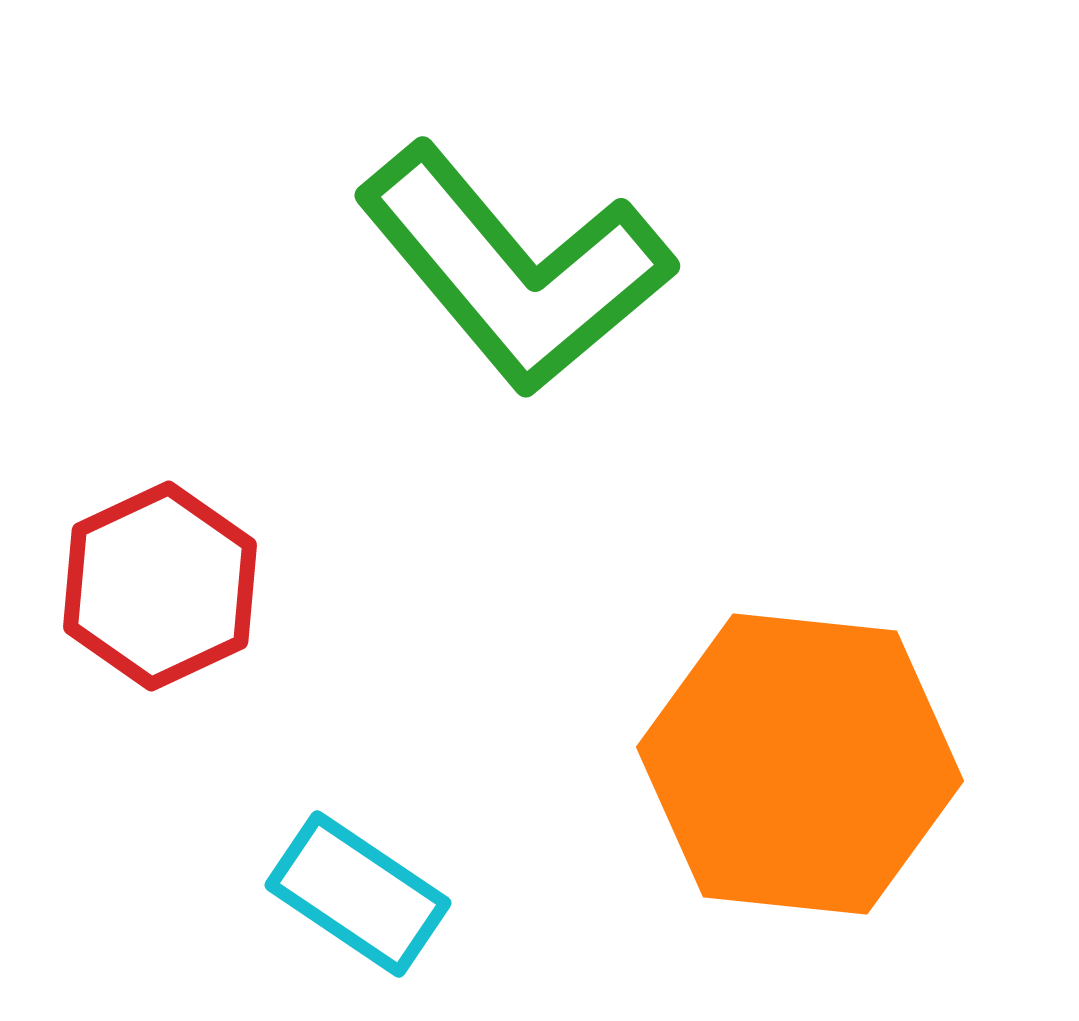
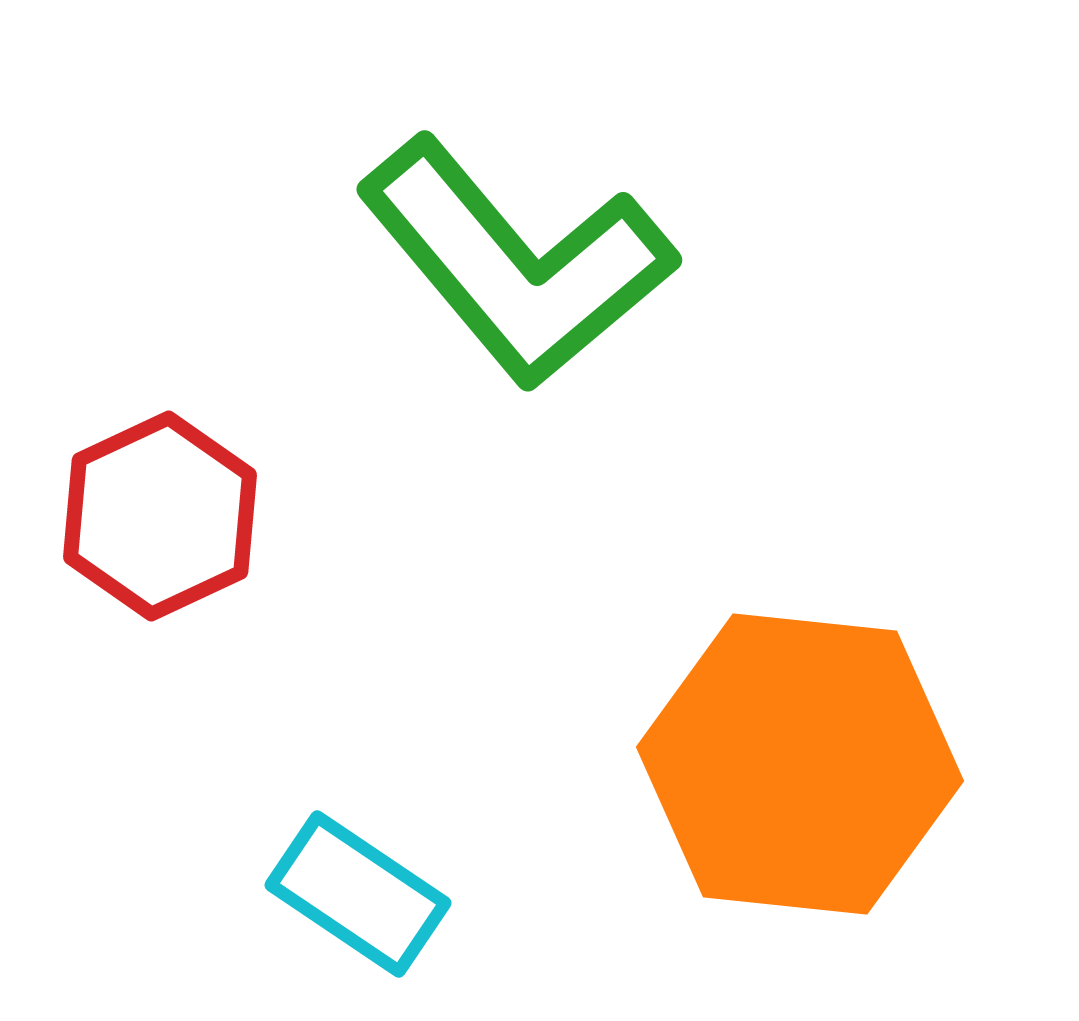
green L-shape: moved 2 px right, 6 px up
red hexagon: moved 70 px up
